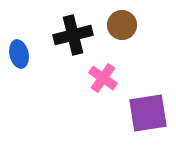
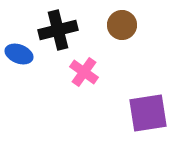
black cross: moved 15 px left, 5 px up
blue ellipse: rotated 56 degrees counterclockwise
pink cross: moved 19 px left, 6 px up
